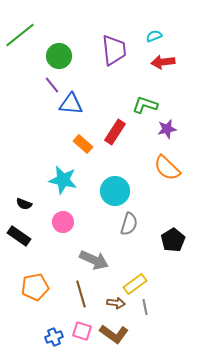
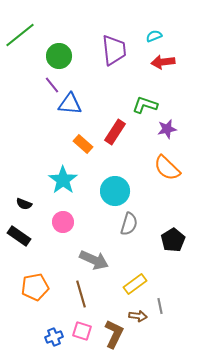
blue triangle: moved 1 px left
cyan star: rotated 24 degrees clockwise
brown arrow: moved 22 px right, 13 px down
gray line: moved 15 px right, 1 px up
brown L-shape: rotated 100 degrees counterclockwise
